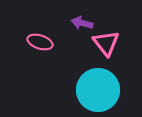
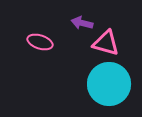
pink triangle: rotated 36 degrees counterclockwise
cyan circle: moved 11 px right, 6 px up
